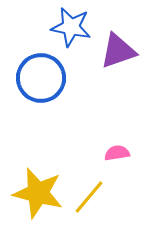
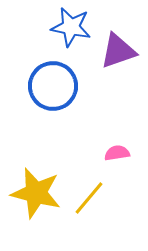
blue circle: moved 12 px right, 8 px down
yellow star: moved 2 px left
yellow line: moved 1 px down
